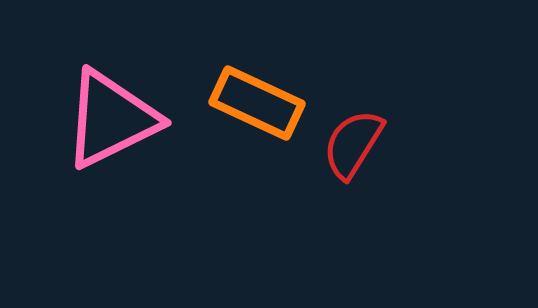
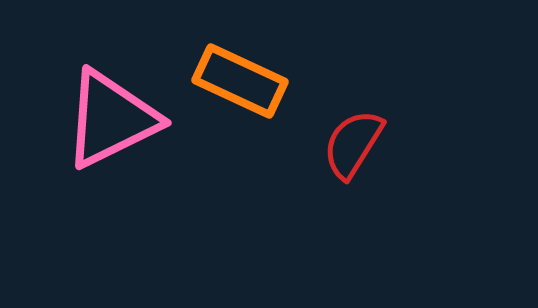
orange rectangle: moved 17 px left, 22 px up
